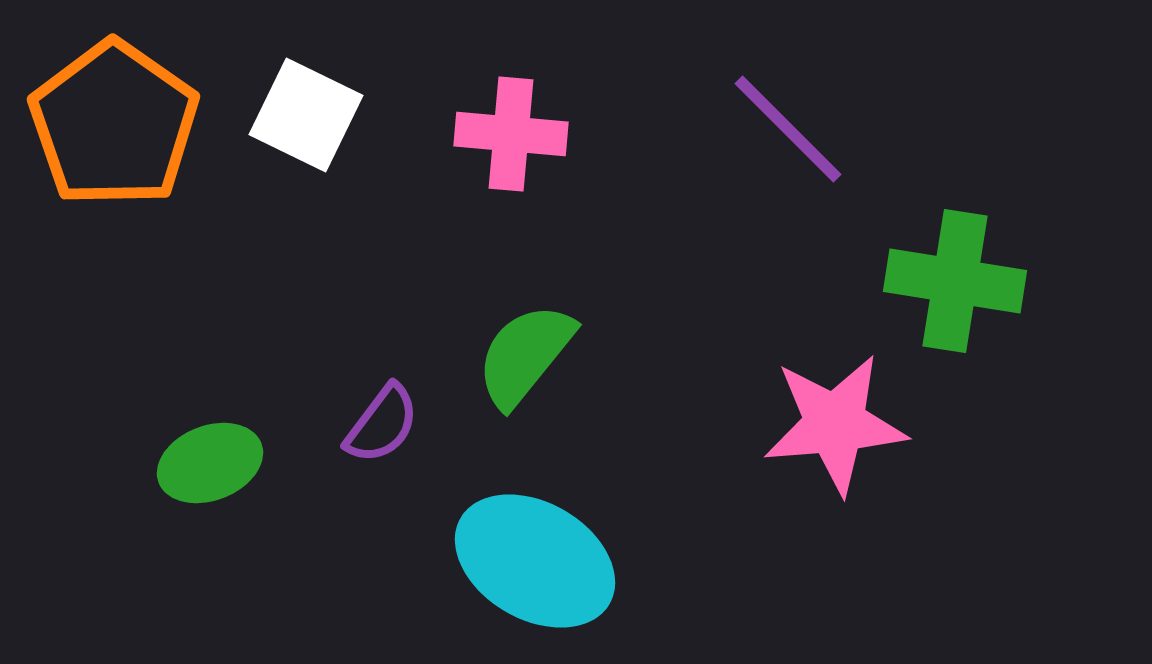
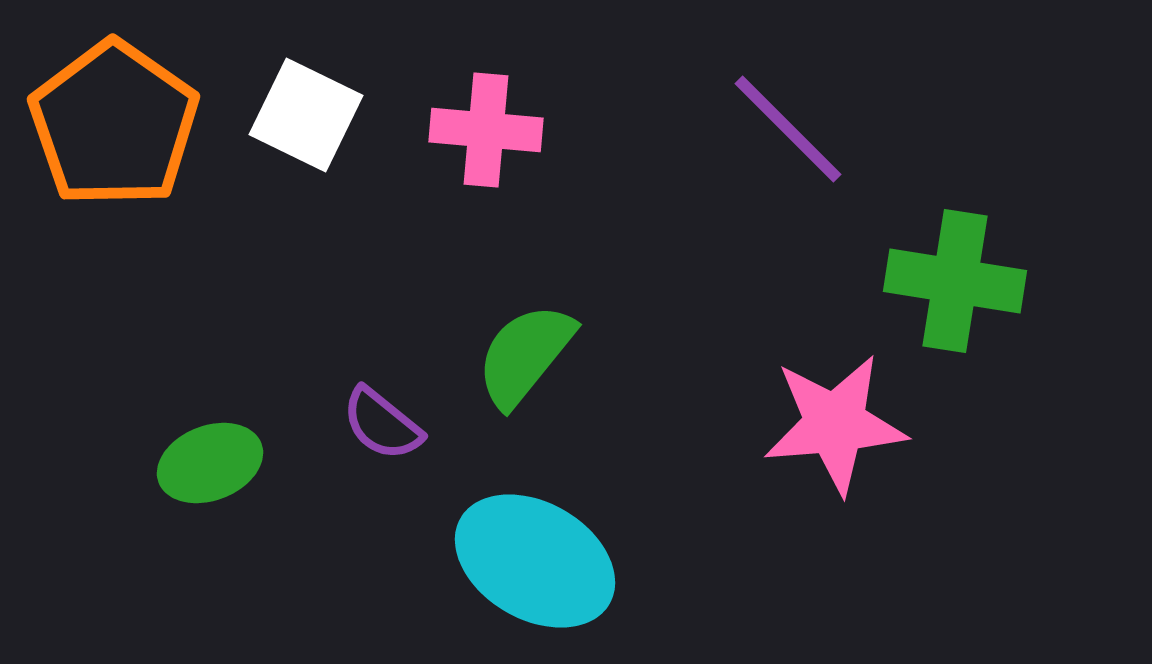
pink cross: moved 25 px left, 4 px up
purple semicircle: rotated 92 degrees clockwise
